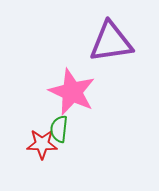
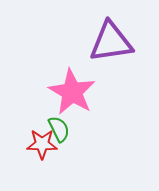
pink star: rotated 6 degrees clockwise
green semicircle: rotated 148 degrees clockwise
